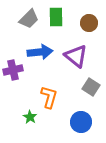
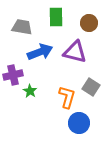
gray trapezoid: moved 7 px left, 8 px down; rotated 125 degrees counterclockwise
blue arrow: rotated 15 degrees counterclockwise
purple triangle: moved 1 px left, 4 px up; rotated 25 degrees counterclockwise
purple cross: moved 5 px down
orange L-shape: moved 18 px right
green star: moved 26 px up
blue circle: moved 2 px left, 1 px down
